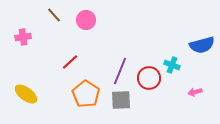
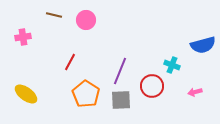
brown line: rotated 35 degrees counterclockwise
blue semicircle: moved 1 px right
red line: rotated 18 degrees counterclockwise
red circle: moved 3 px right, 8 px down
